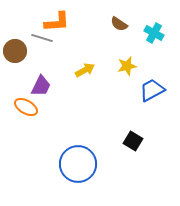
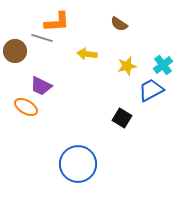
cyan cross: moved 9 px right, 32 px down; rotated 24 degrees clockwise
yellow arrow: moved 2 px right, 16 px up; rotated 144 degrees counterclockwise
purple trapezoid: rotated 90 degrees clockwise
blue trapezoid: moved 1 px left
black square: moved 11 px left, 23 px up
